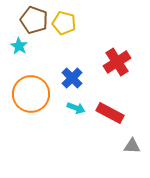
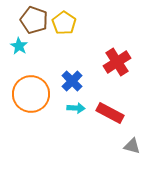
yellow pentagon: rotated 20 degrees clockwise
blue cross: moved 3 px down
cyan arrow: rotated 18 degrees counterclockwise
gray triangle: rotated 12 degrees clockwise
